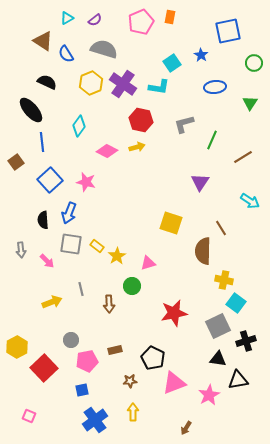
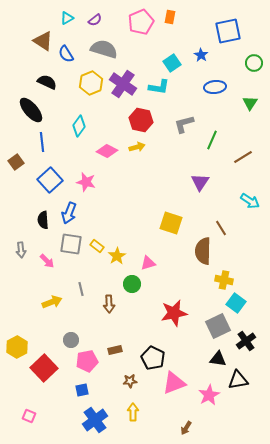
green circle at (132, 286): moved 2 px up
black cross at (246, 341): rotated 18 degrees counterclockwise
